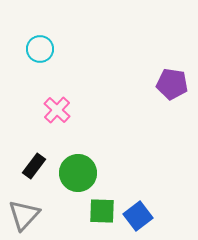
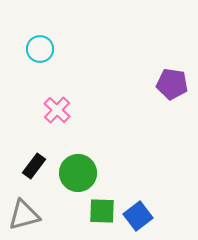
gray triangle: rotated 32 degrees clockwise
